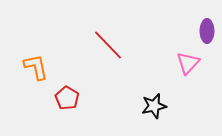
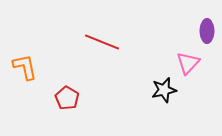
red line: moved 6 px left, 3 px up; rotated 24 degrees counterclockwise
orange L-shape: moved 11 px left
black star: moved 10 px right, 16 px up
